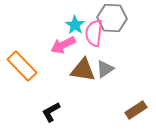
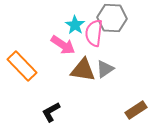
pink arrow: rotated 120 degrees counterclockwise
